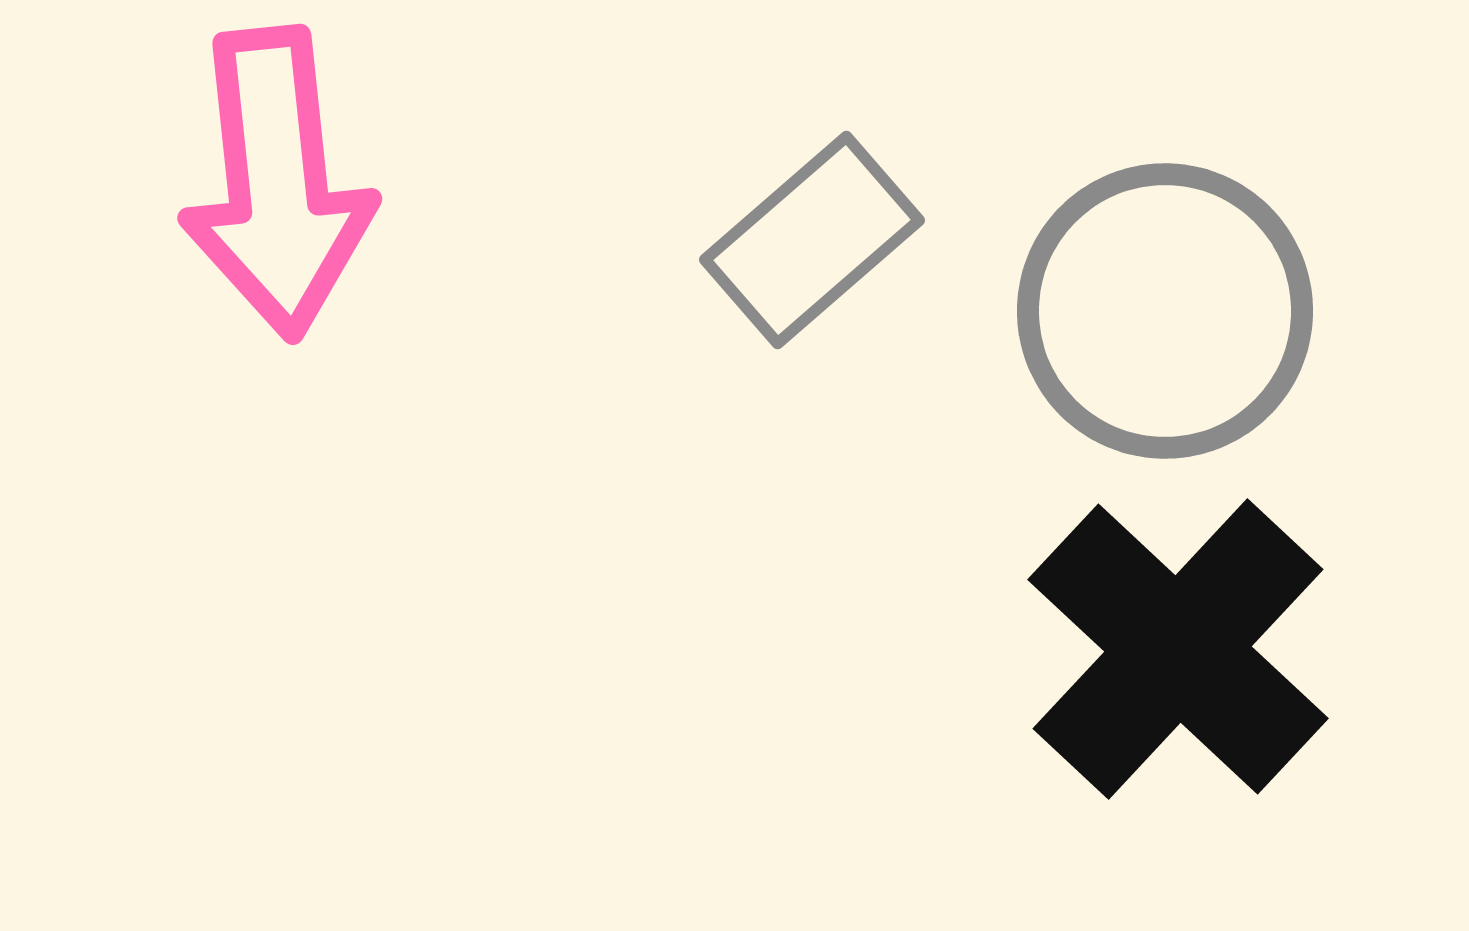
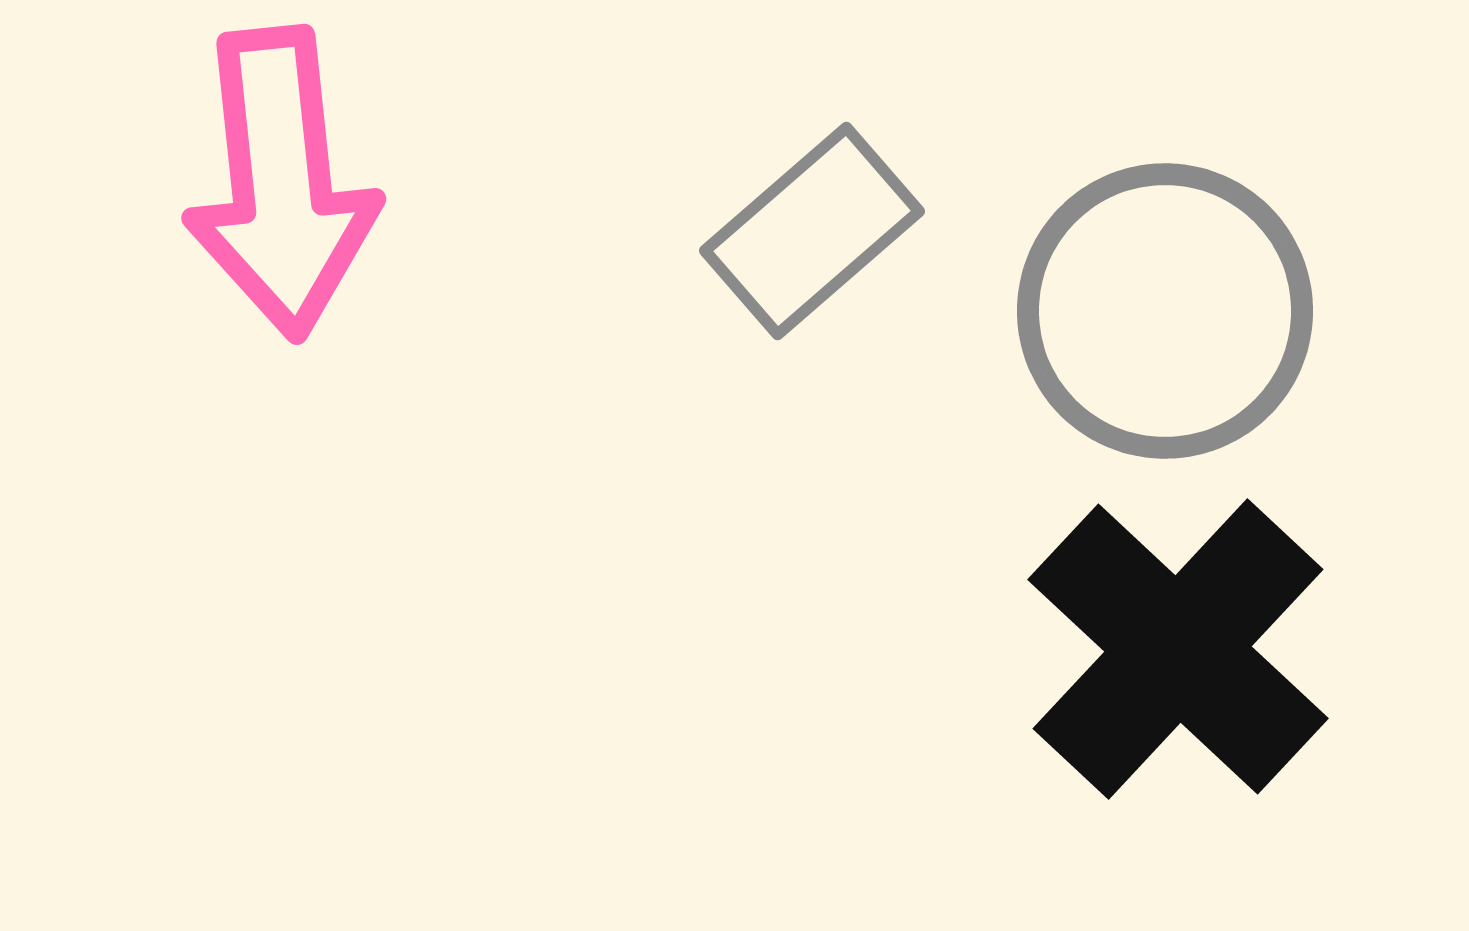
pink arrow: moved 4 px right
gray rectangle: moved 9 px up
